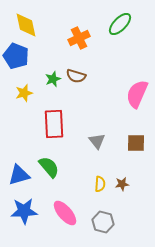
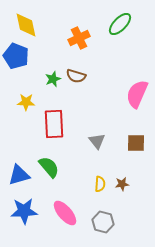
yellow star: moved 2 px right, 9 px down; rotated 18 degrees clockwise
